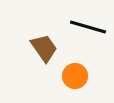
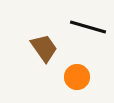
orange circle: moved 2 px right, 1 px down
